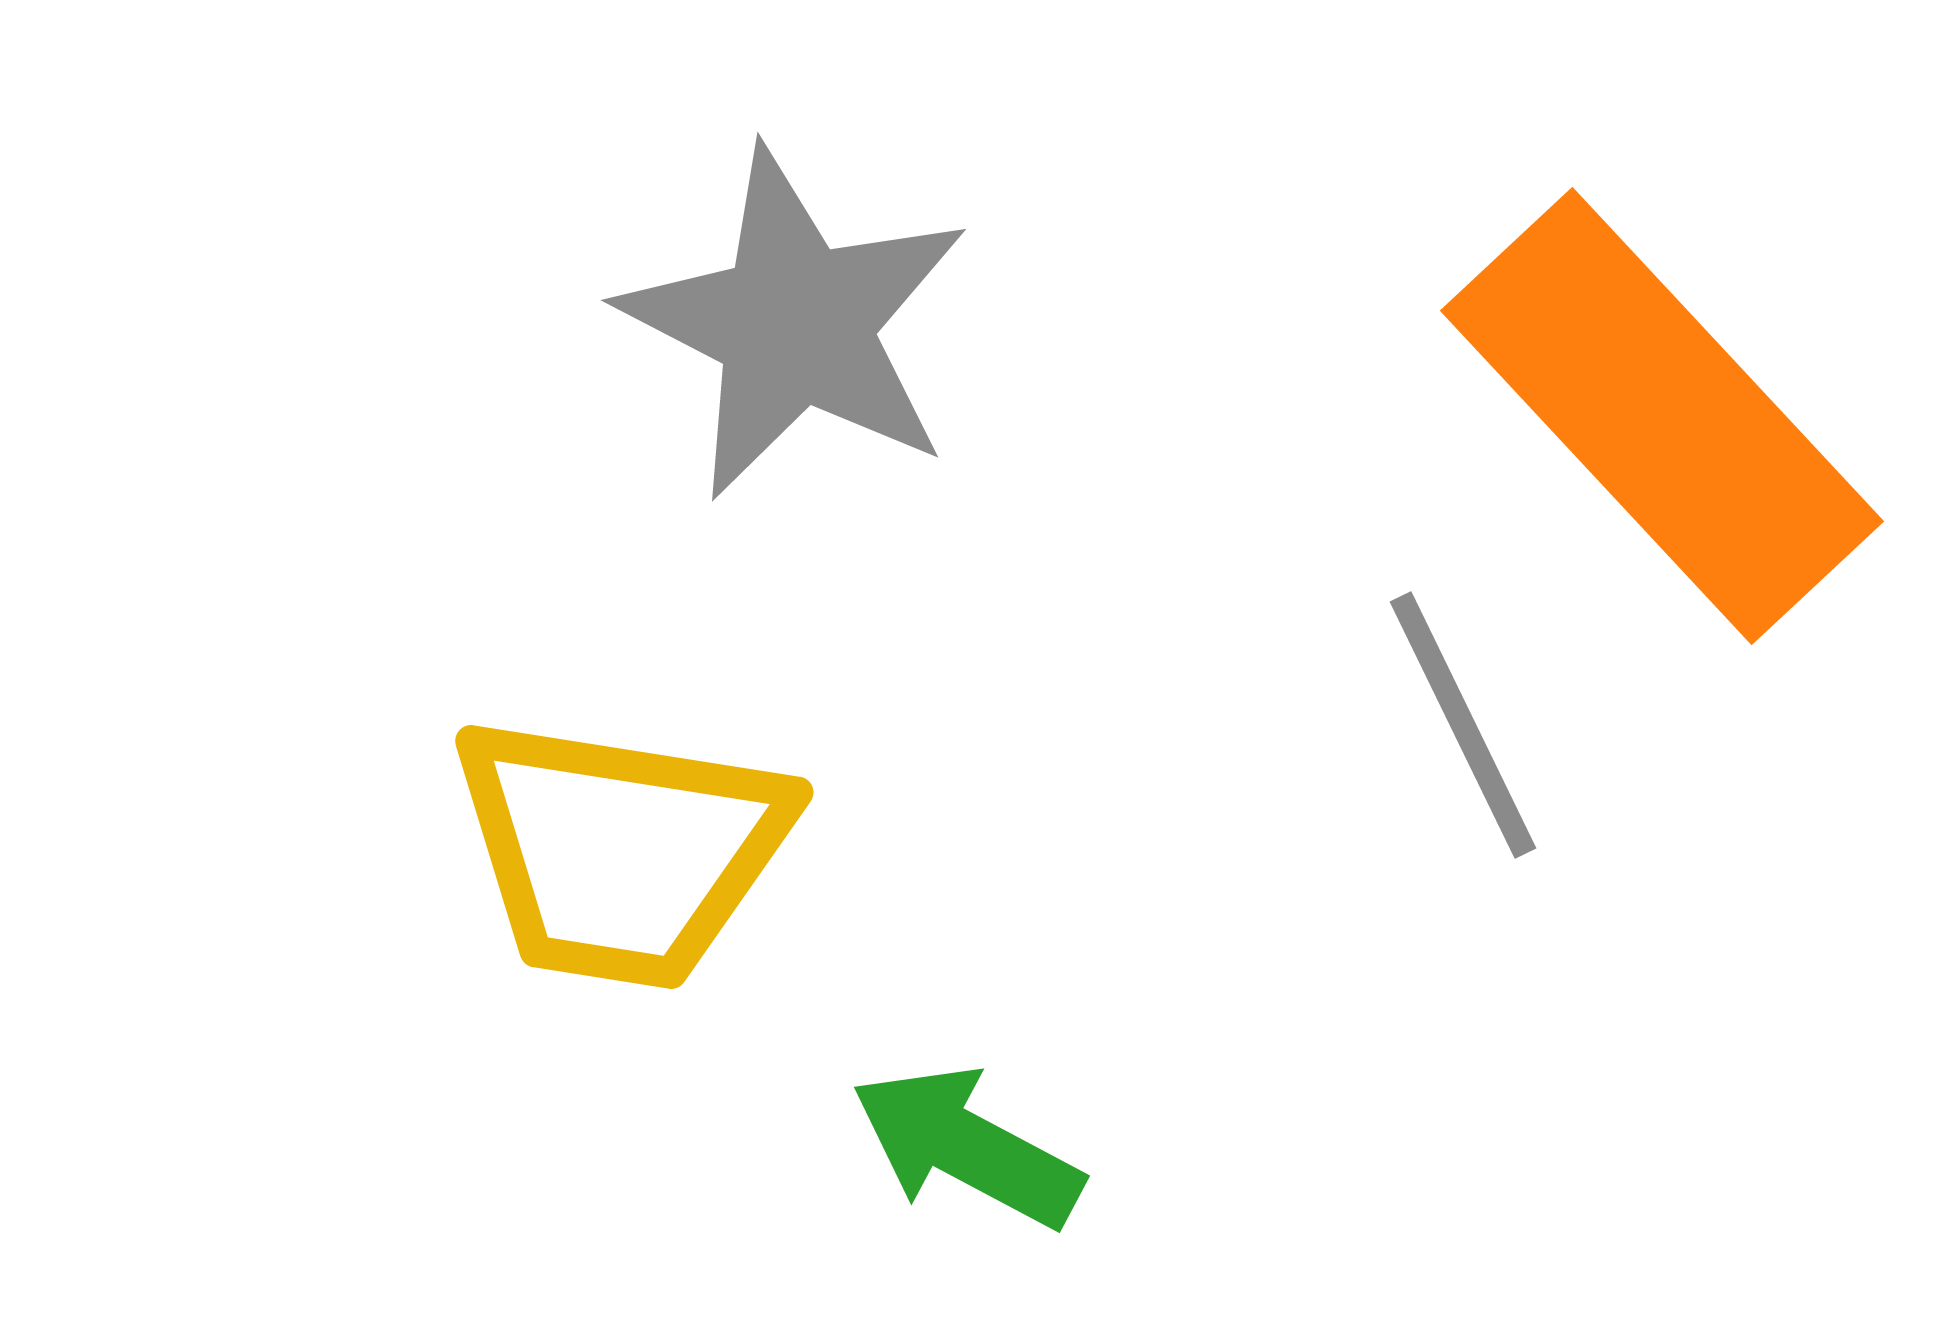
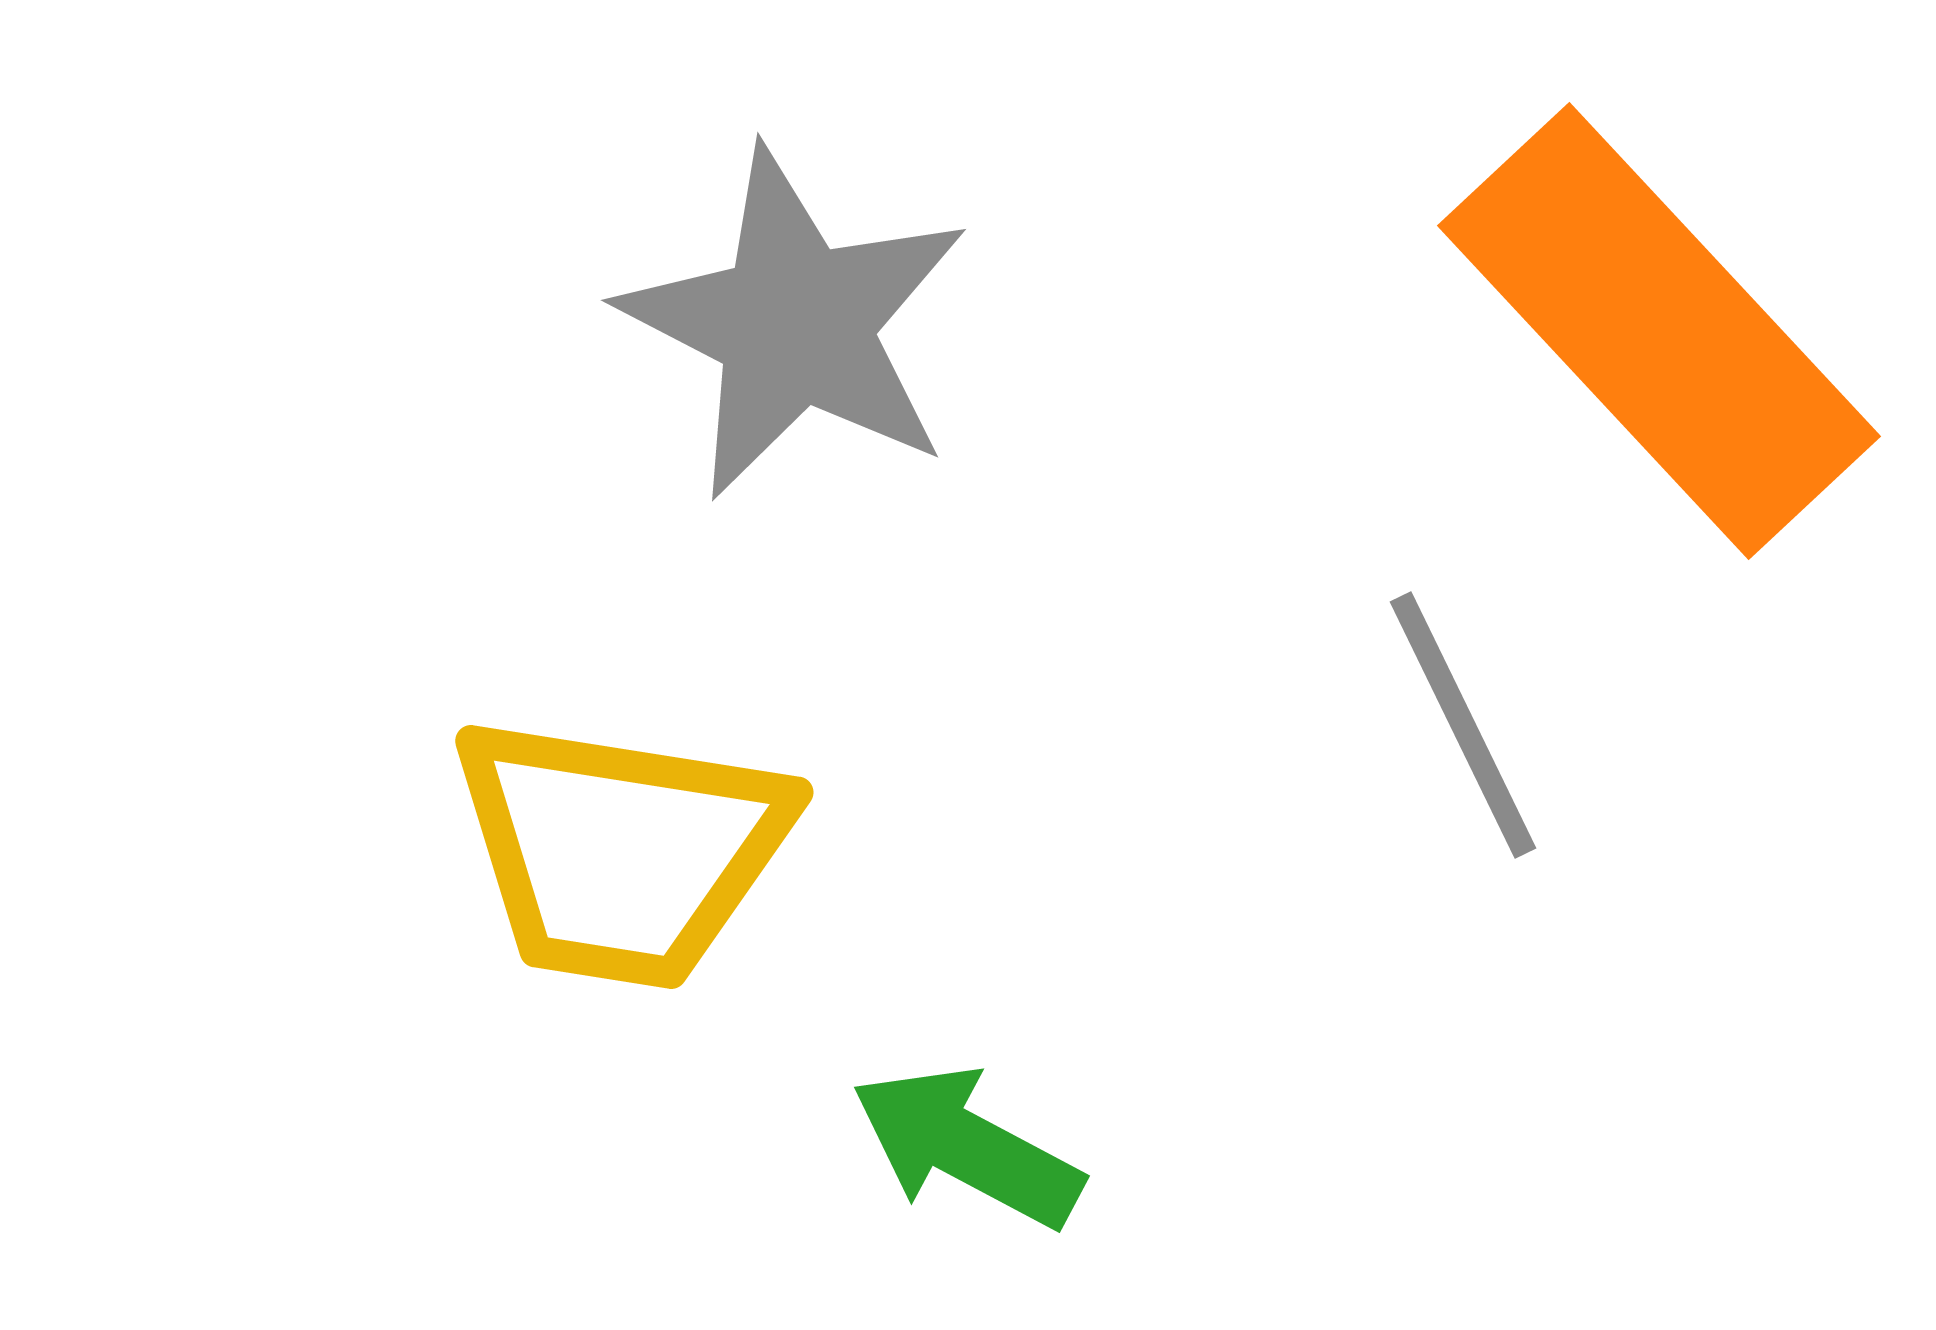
orange rectangle: moved 3 px left, 85 px up
